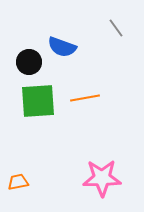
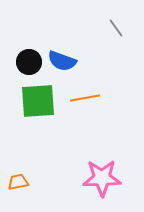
blue semicircle: moved 14 px down
